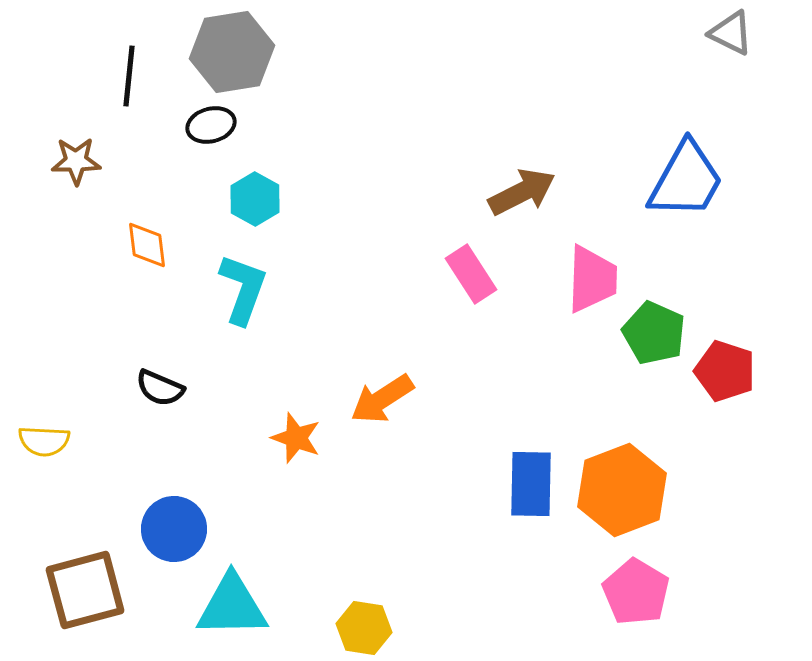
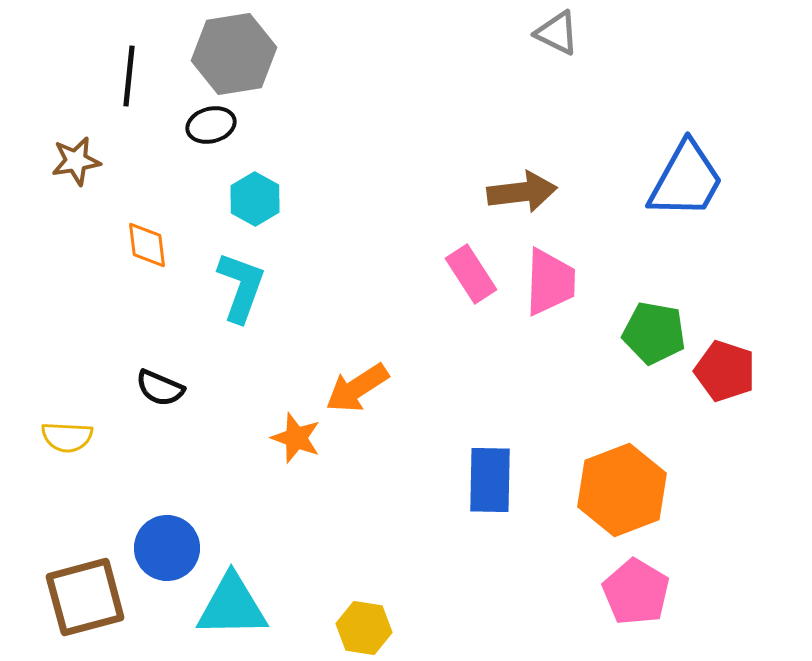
gray triangle: moved 174 px left
gray hexagon: moved 2 px right, 2 px down
brown star: rotated 9 degrees counterclockwise
brown arrow: rotated 20 degrees clockwise
pink trapezoid: moved 42 px left, 3 px down
cyan L-shape: moved 2 px left, 2 px up
green pentagon: rotated 14 degrees counterclockwise
orange arrow: moved 25 px left, 11 px up
yellow semicircle: moved 23 px right, 4 px up
blue rectangle: moved 41 px left, 4 px up
blue circle: moved 7 px left, 19 px down
brown square: moved 7 px down
